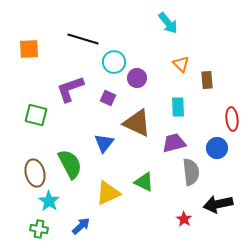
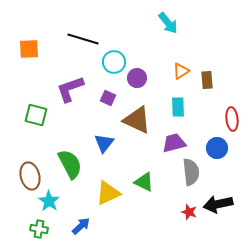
orange triangle: moved 7 px down; rotated 42 degrees clockwise
brown triangle: moved 3 px up
brown ellipse: moved 5 px left, 3 px down
red star: moved 5 px right, 7 px up; rotated 14 degrees counterclockwise
